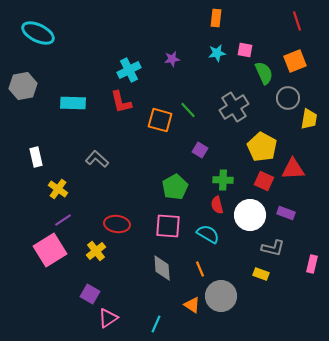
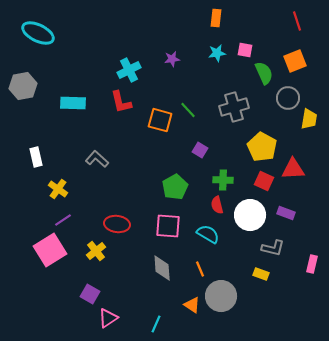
gray cross at (234, 107): rotated 16 degrees clockwise
